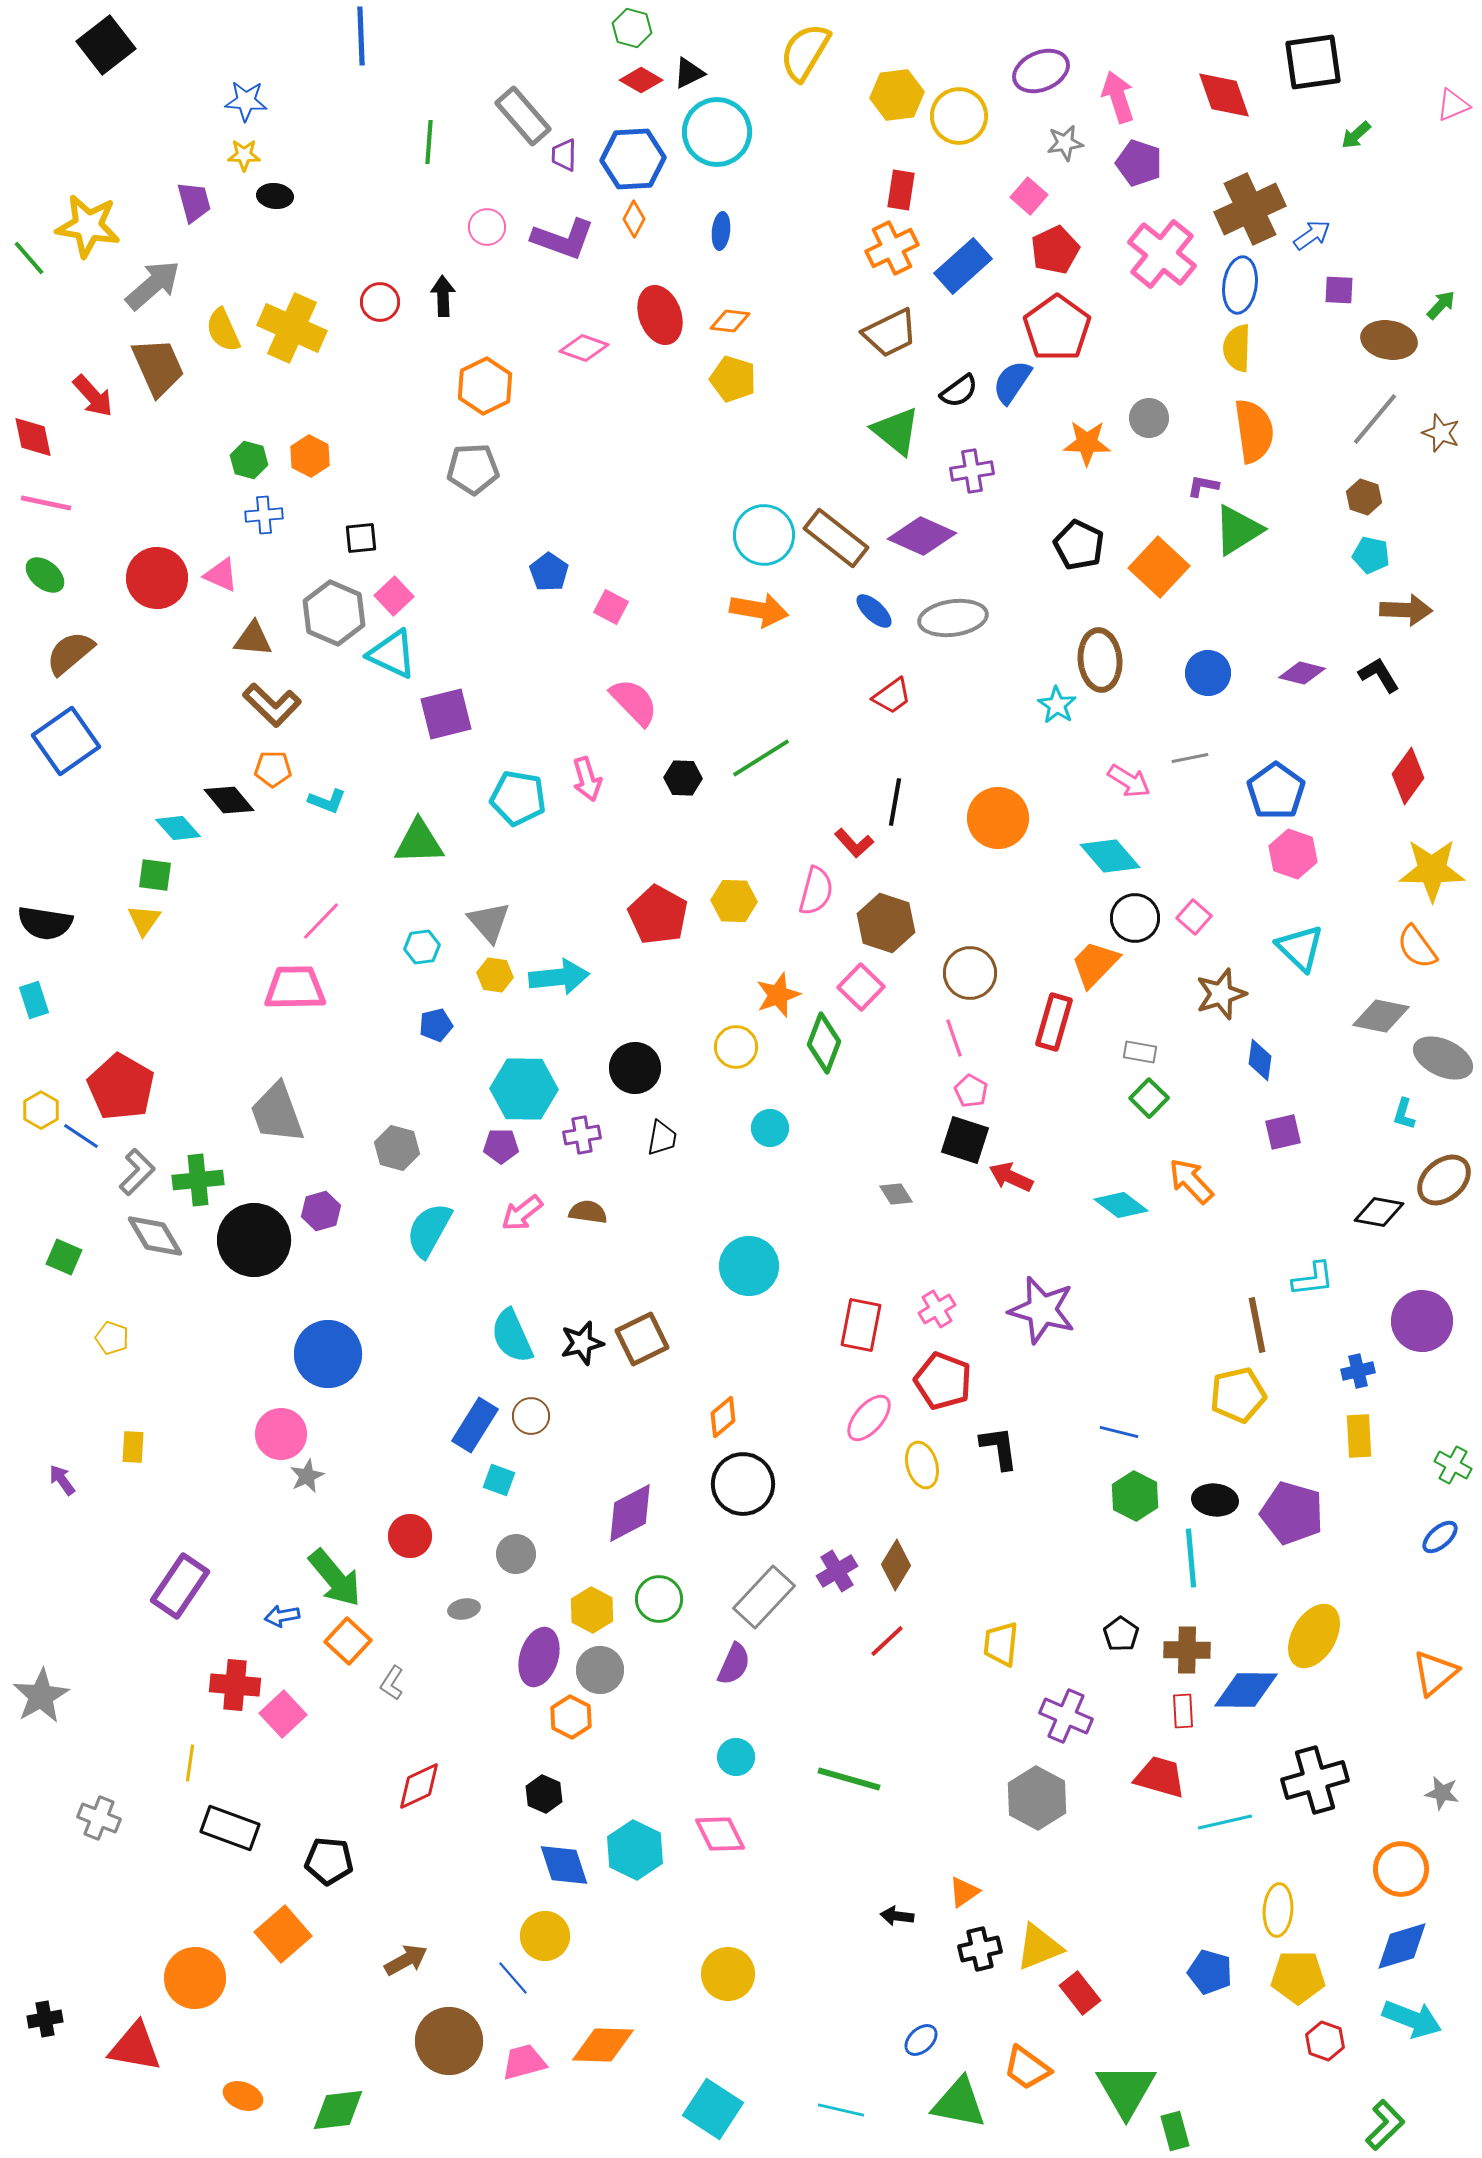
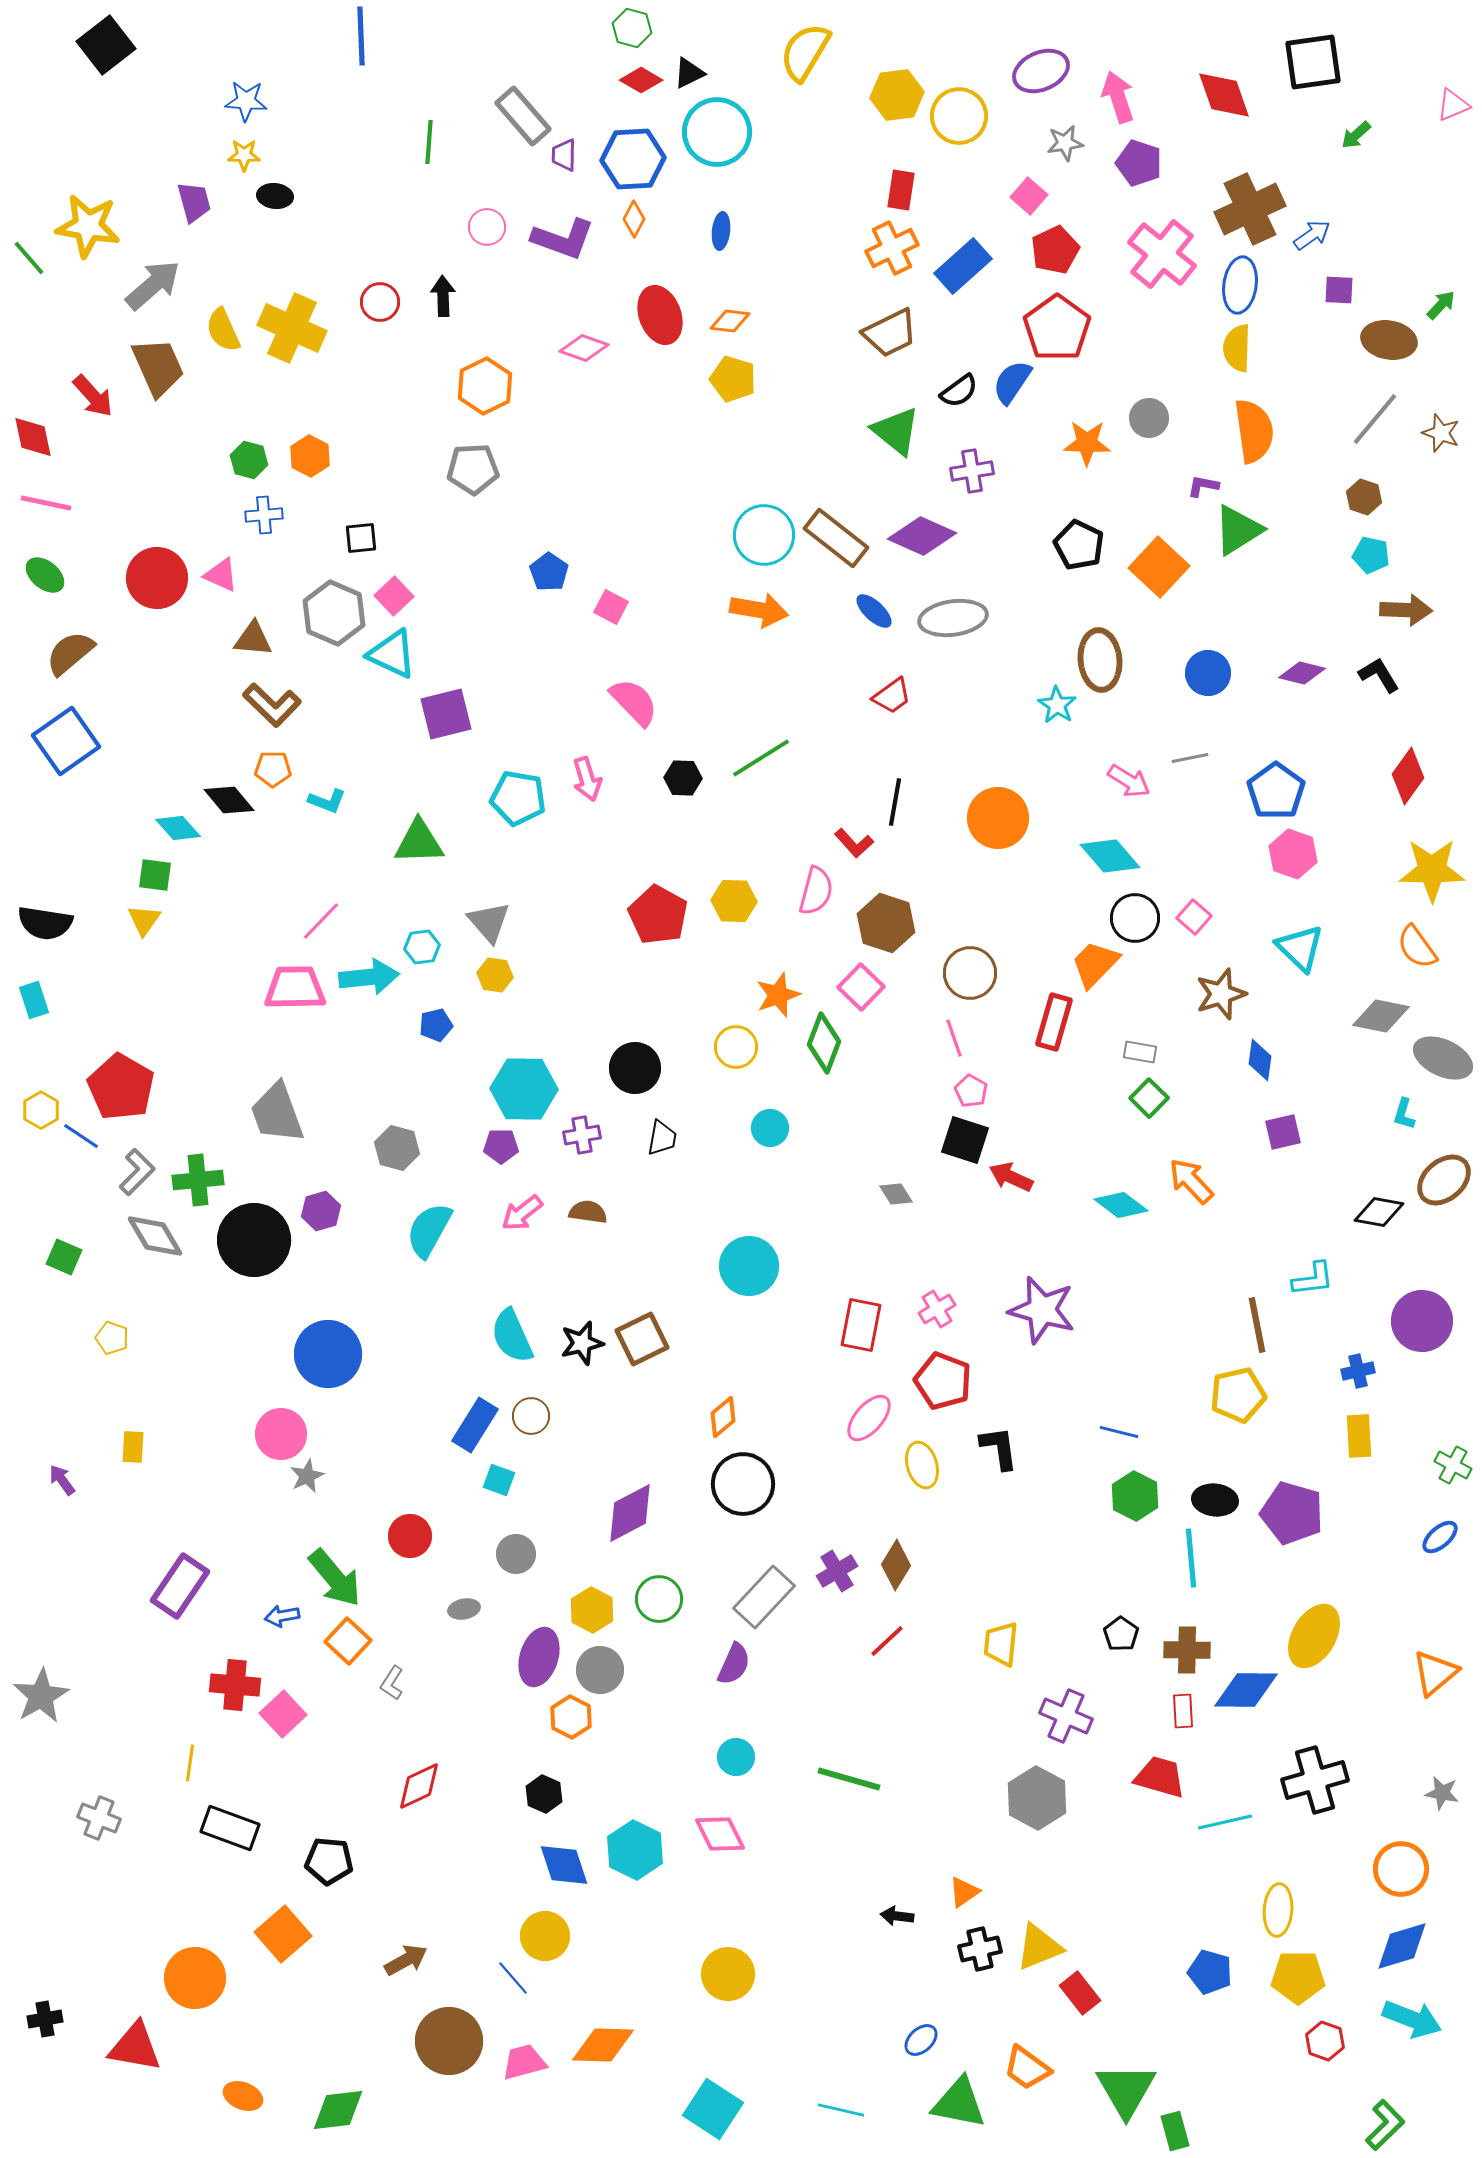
cyan arrow at (559, 977): moved 190 px left
